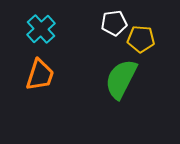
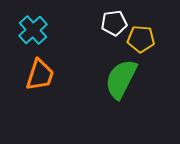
cyan cross: moved 8 px left, 1 px down
